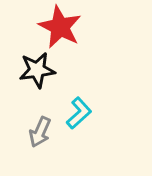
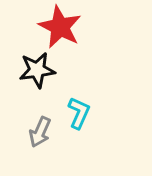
cyan L-shape: rotated 24 degrees counterclockwise
